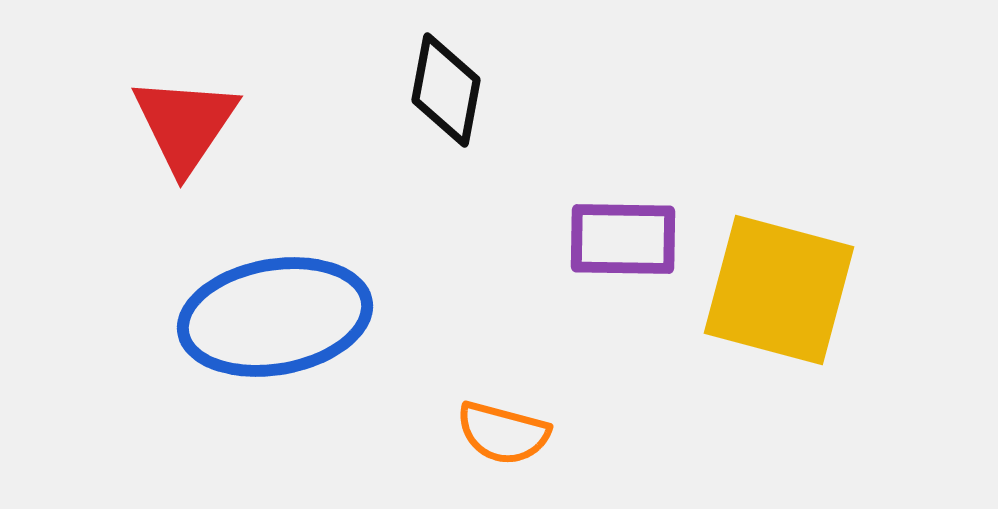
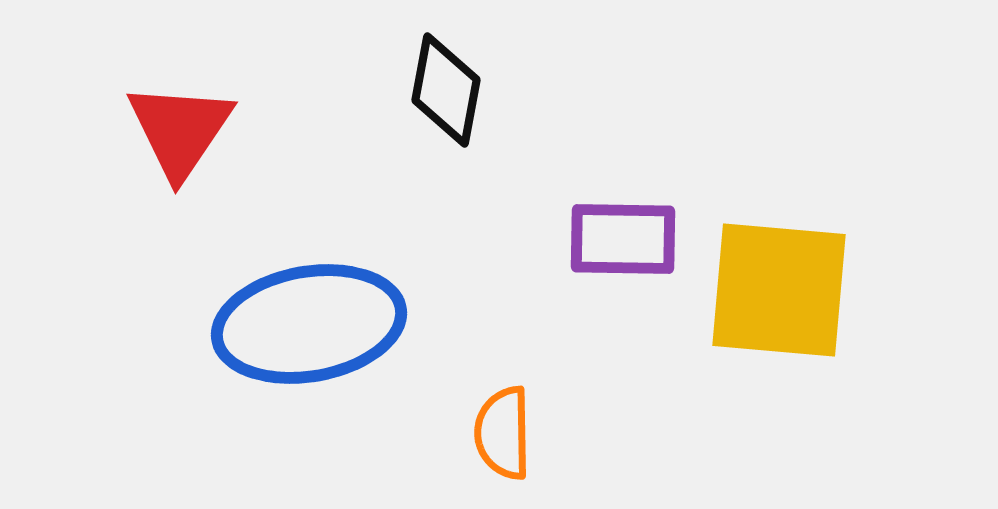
red triangle: moved 5 px left, 6 px down
yellow square: rotated 10 degrees counterclockwise
blue ellipse: moved 34 px right, 7 px down
orange semicircle: rotated 74 degrees clockwise
